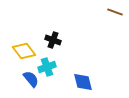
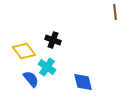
brown line: rotated 63 degrees clockwise
cyan cross: rotated 36 degrees counterclockwise
